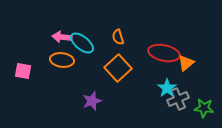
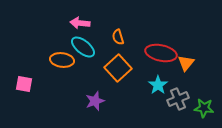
pink arrow: moved 18 px right, 14 px up
cyan ellipse: moved 1 px right, 4 px down
red ellipse: moved 3 px left
orange triangle: rotated 12 degrees counterclockwise
pink square: moved 1 px right, 13 px down
cyan star: moved 9 px left, 3 px up
purple star: moved 3 px right
